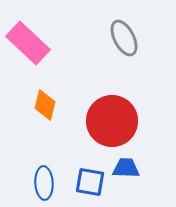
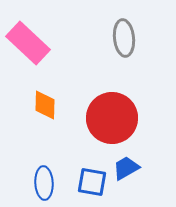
gray ellipse: rotated 21 degrees clockwise
orange diamond: rotated 12 degrees counterclockwise
red circle: moved 3 px up
blue trapezoid: rotated 32 degrees counterclockwise
blue square: moved 2 px right
